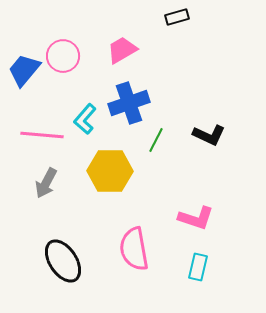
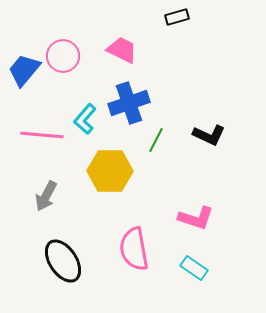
pink trapezoid: rotated 56 degrees clockwise
gray arrow: moved 13 px down
cyan rectangle: moved 4 px left, 1 px down; rotated 68 degrees counterclockwise
